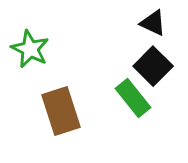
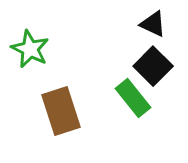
black triangle: moved 1 px down
